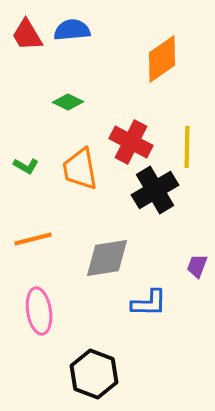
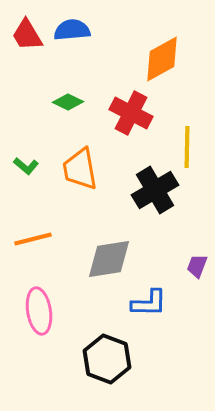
orange diamond: rotated 6 degrees clockwise
red cross: moved 29 px up
green L-shape: rotated 10 degrees clockwise
gray diamond: moved 2 px right, 1 px down
black hexagon: moved 13 px right, 15 px up
